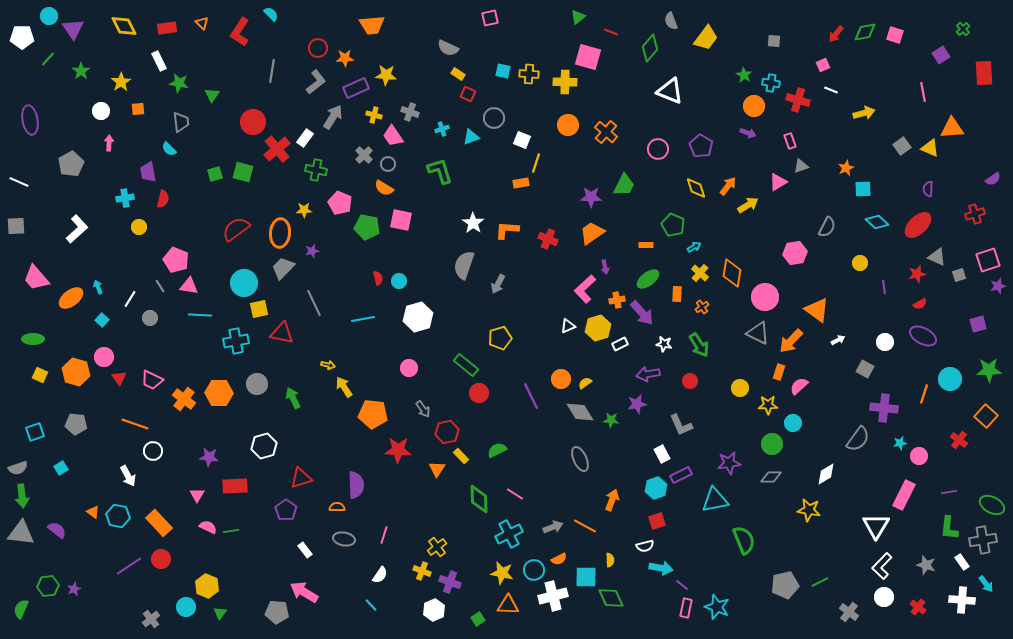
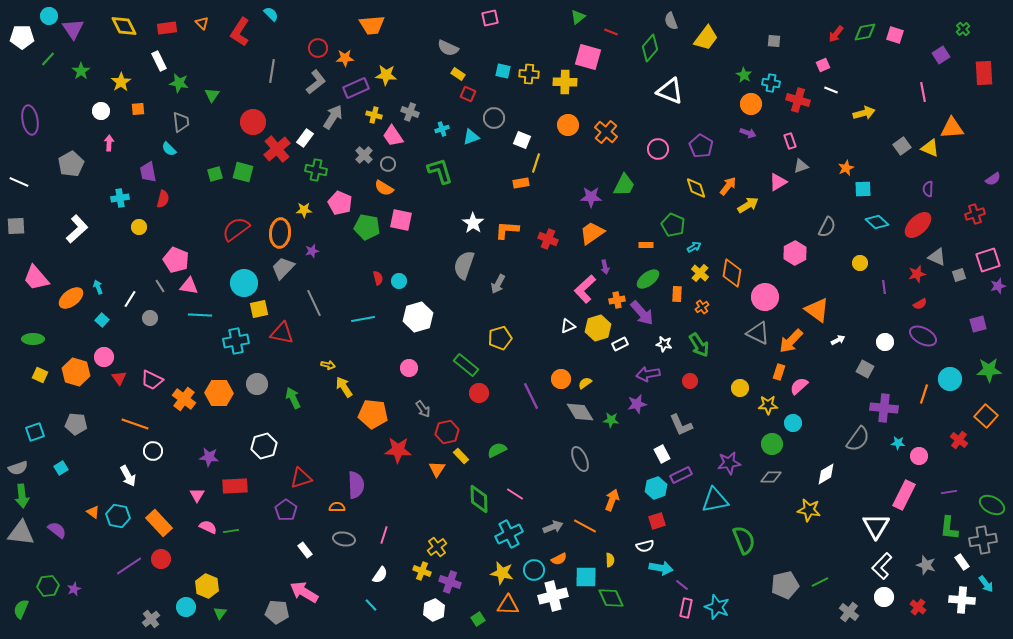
orange circle at (754, 106): moved 3 px left, 2 px up
cyan cross at (125, 198): moved 5 px left
pink hexagon at (795, 253): rotated 20 degrees counterclockwise
cyan star at (900, 443): moved 2 px left; rotated 16 degrees clockwise
